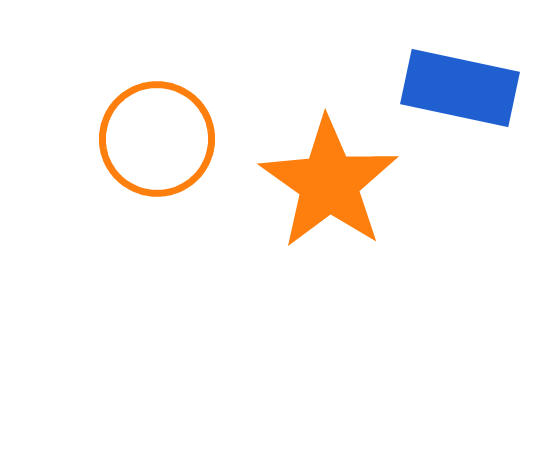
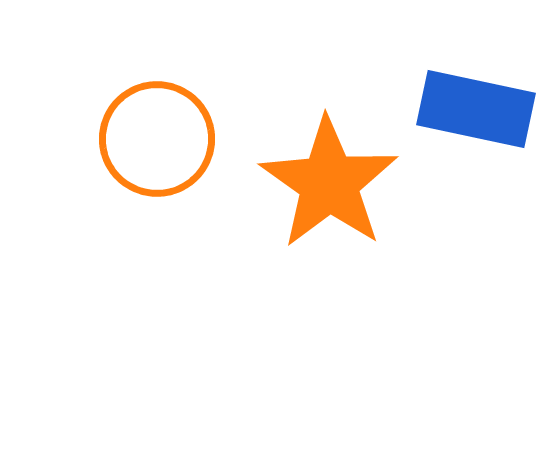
blue rectangle: moved 16 px right, 21 px down
